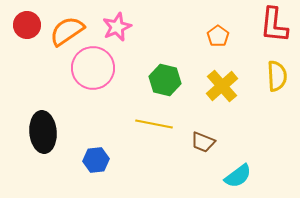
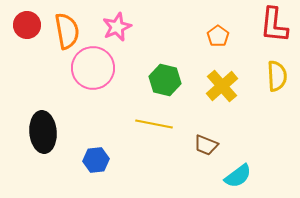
orange semicircle: rotated 114 degrees clockwise
brown trapezoid: moved 3 px right, 3 px down
